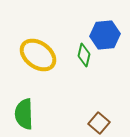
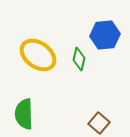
green diamond: moved 5 px left, 4 px down
